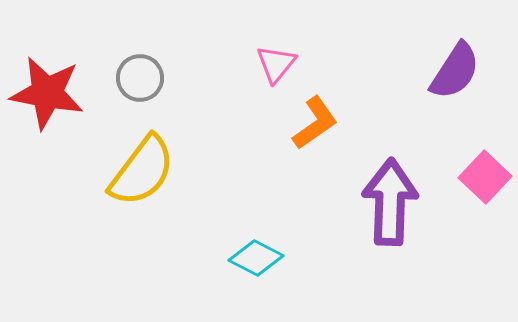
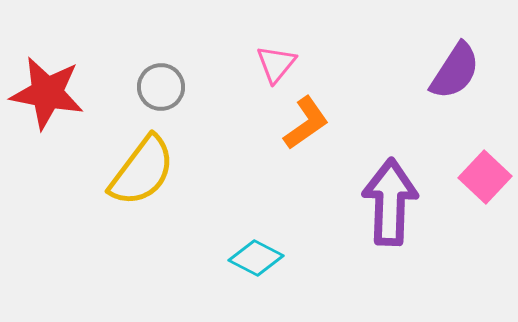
gray circle: moved 21 px right, 9 px down
orange L-shape: moved 9 px left
